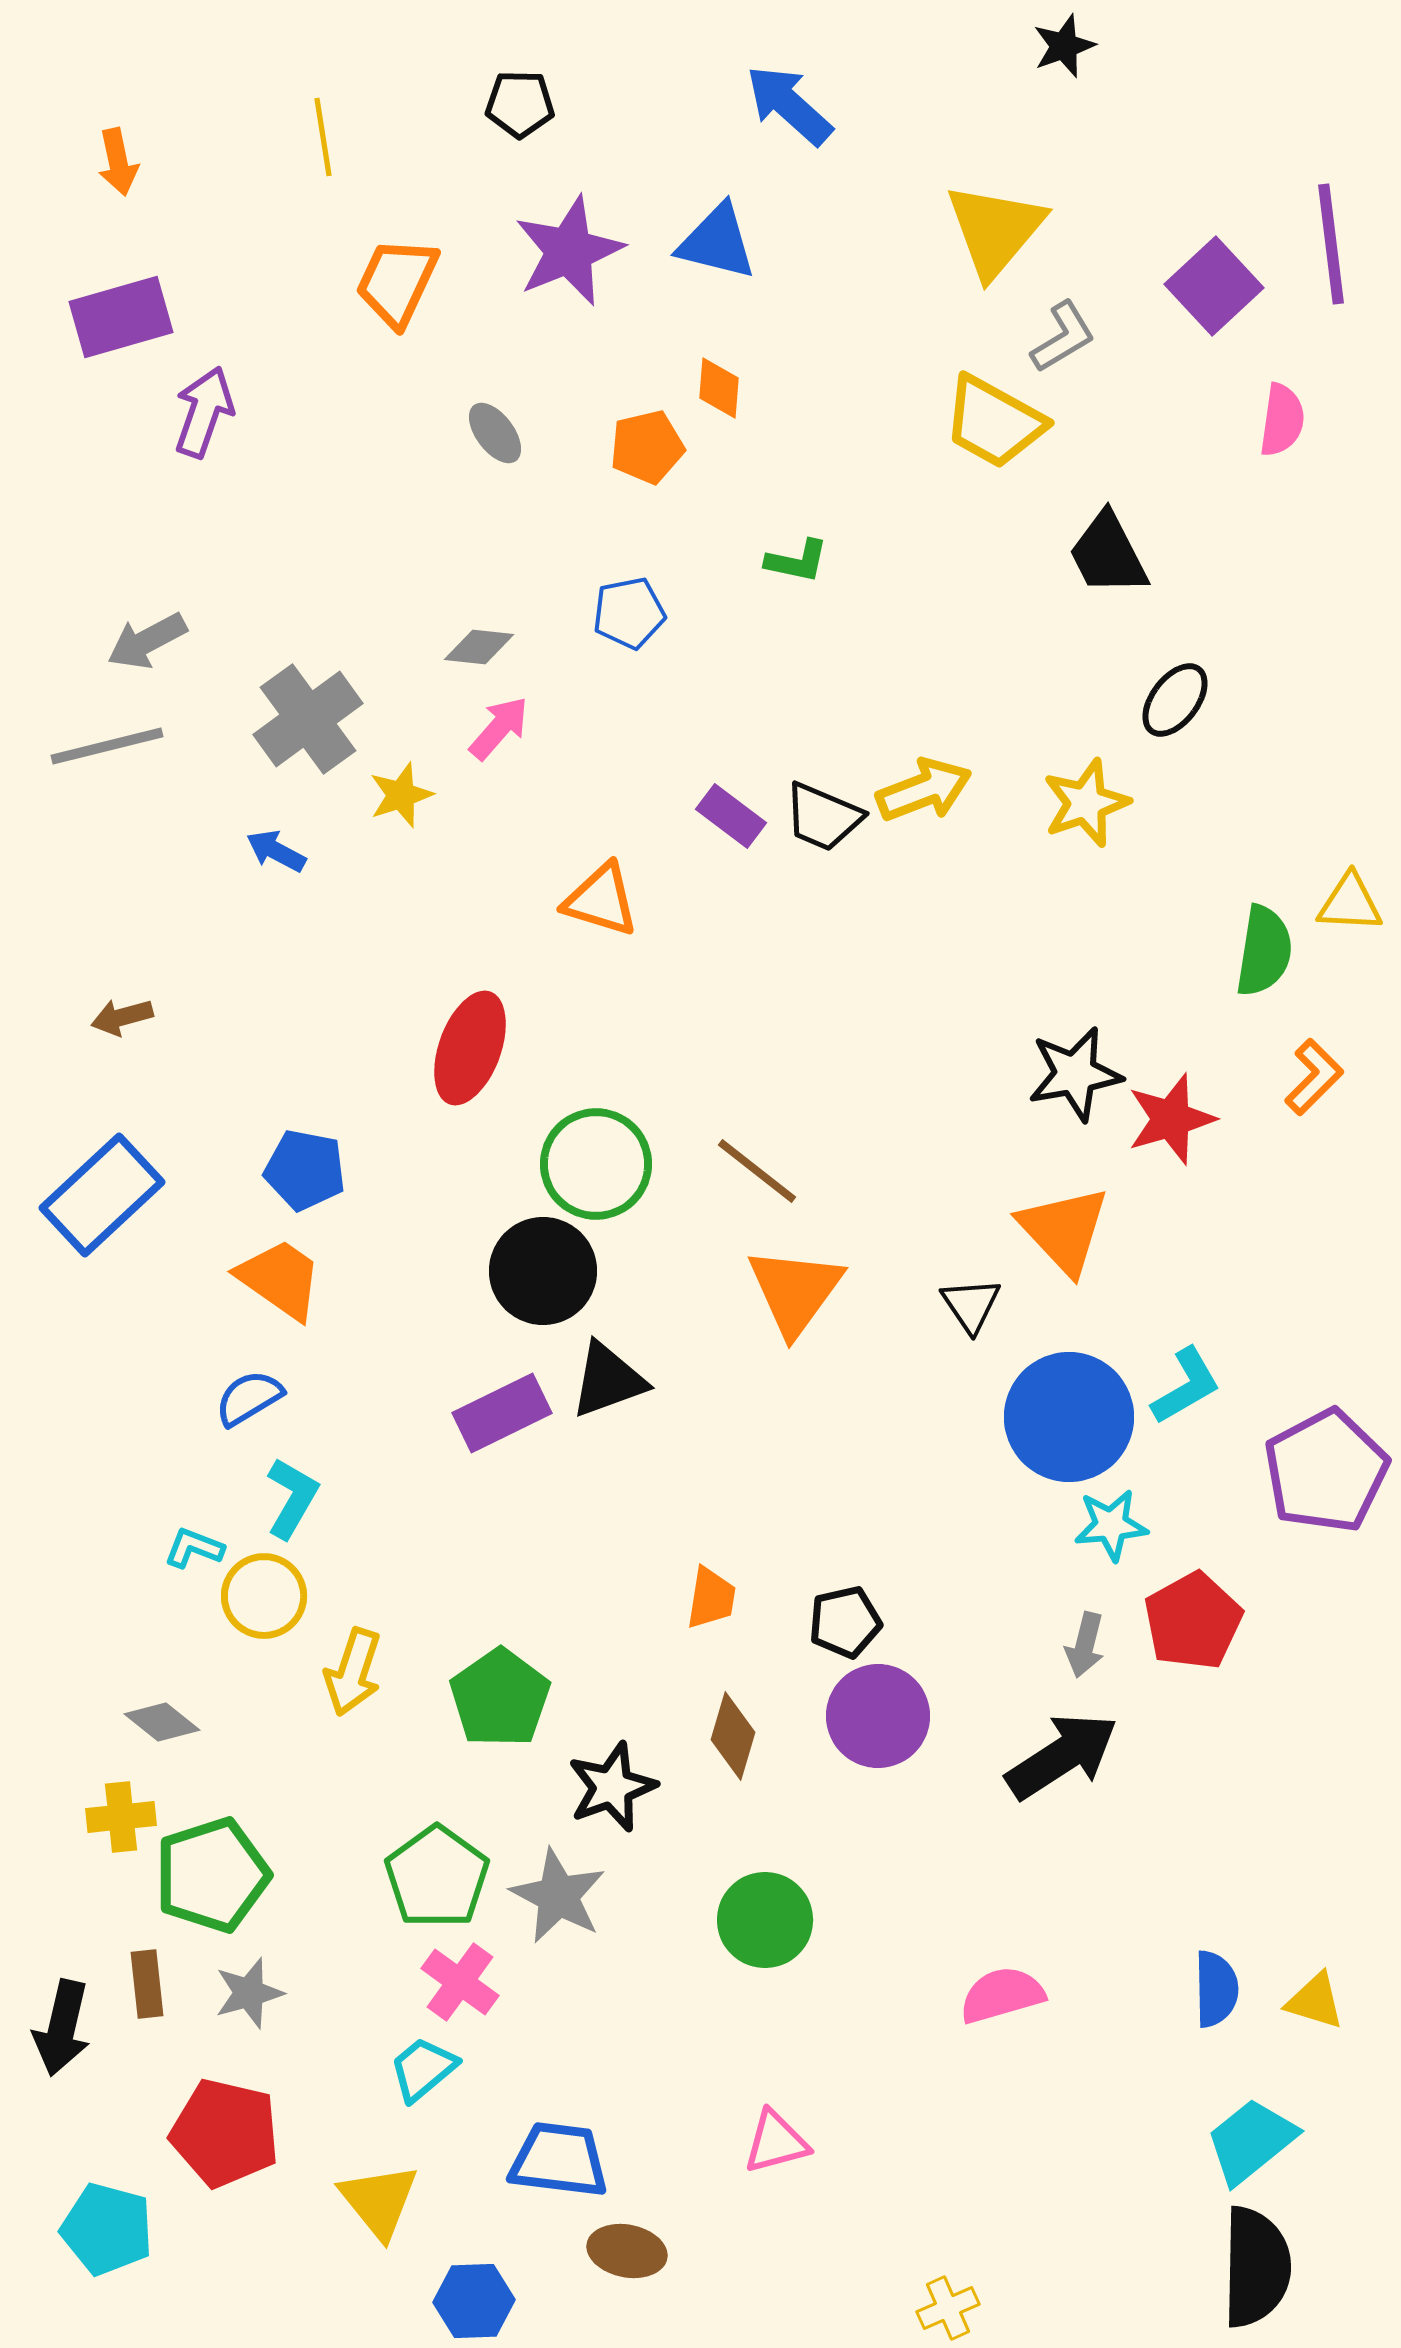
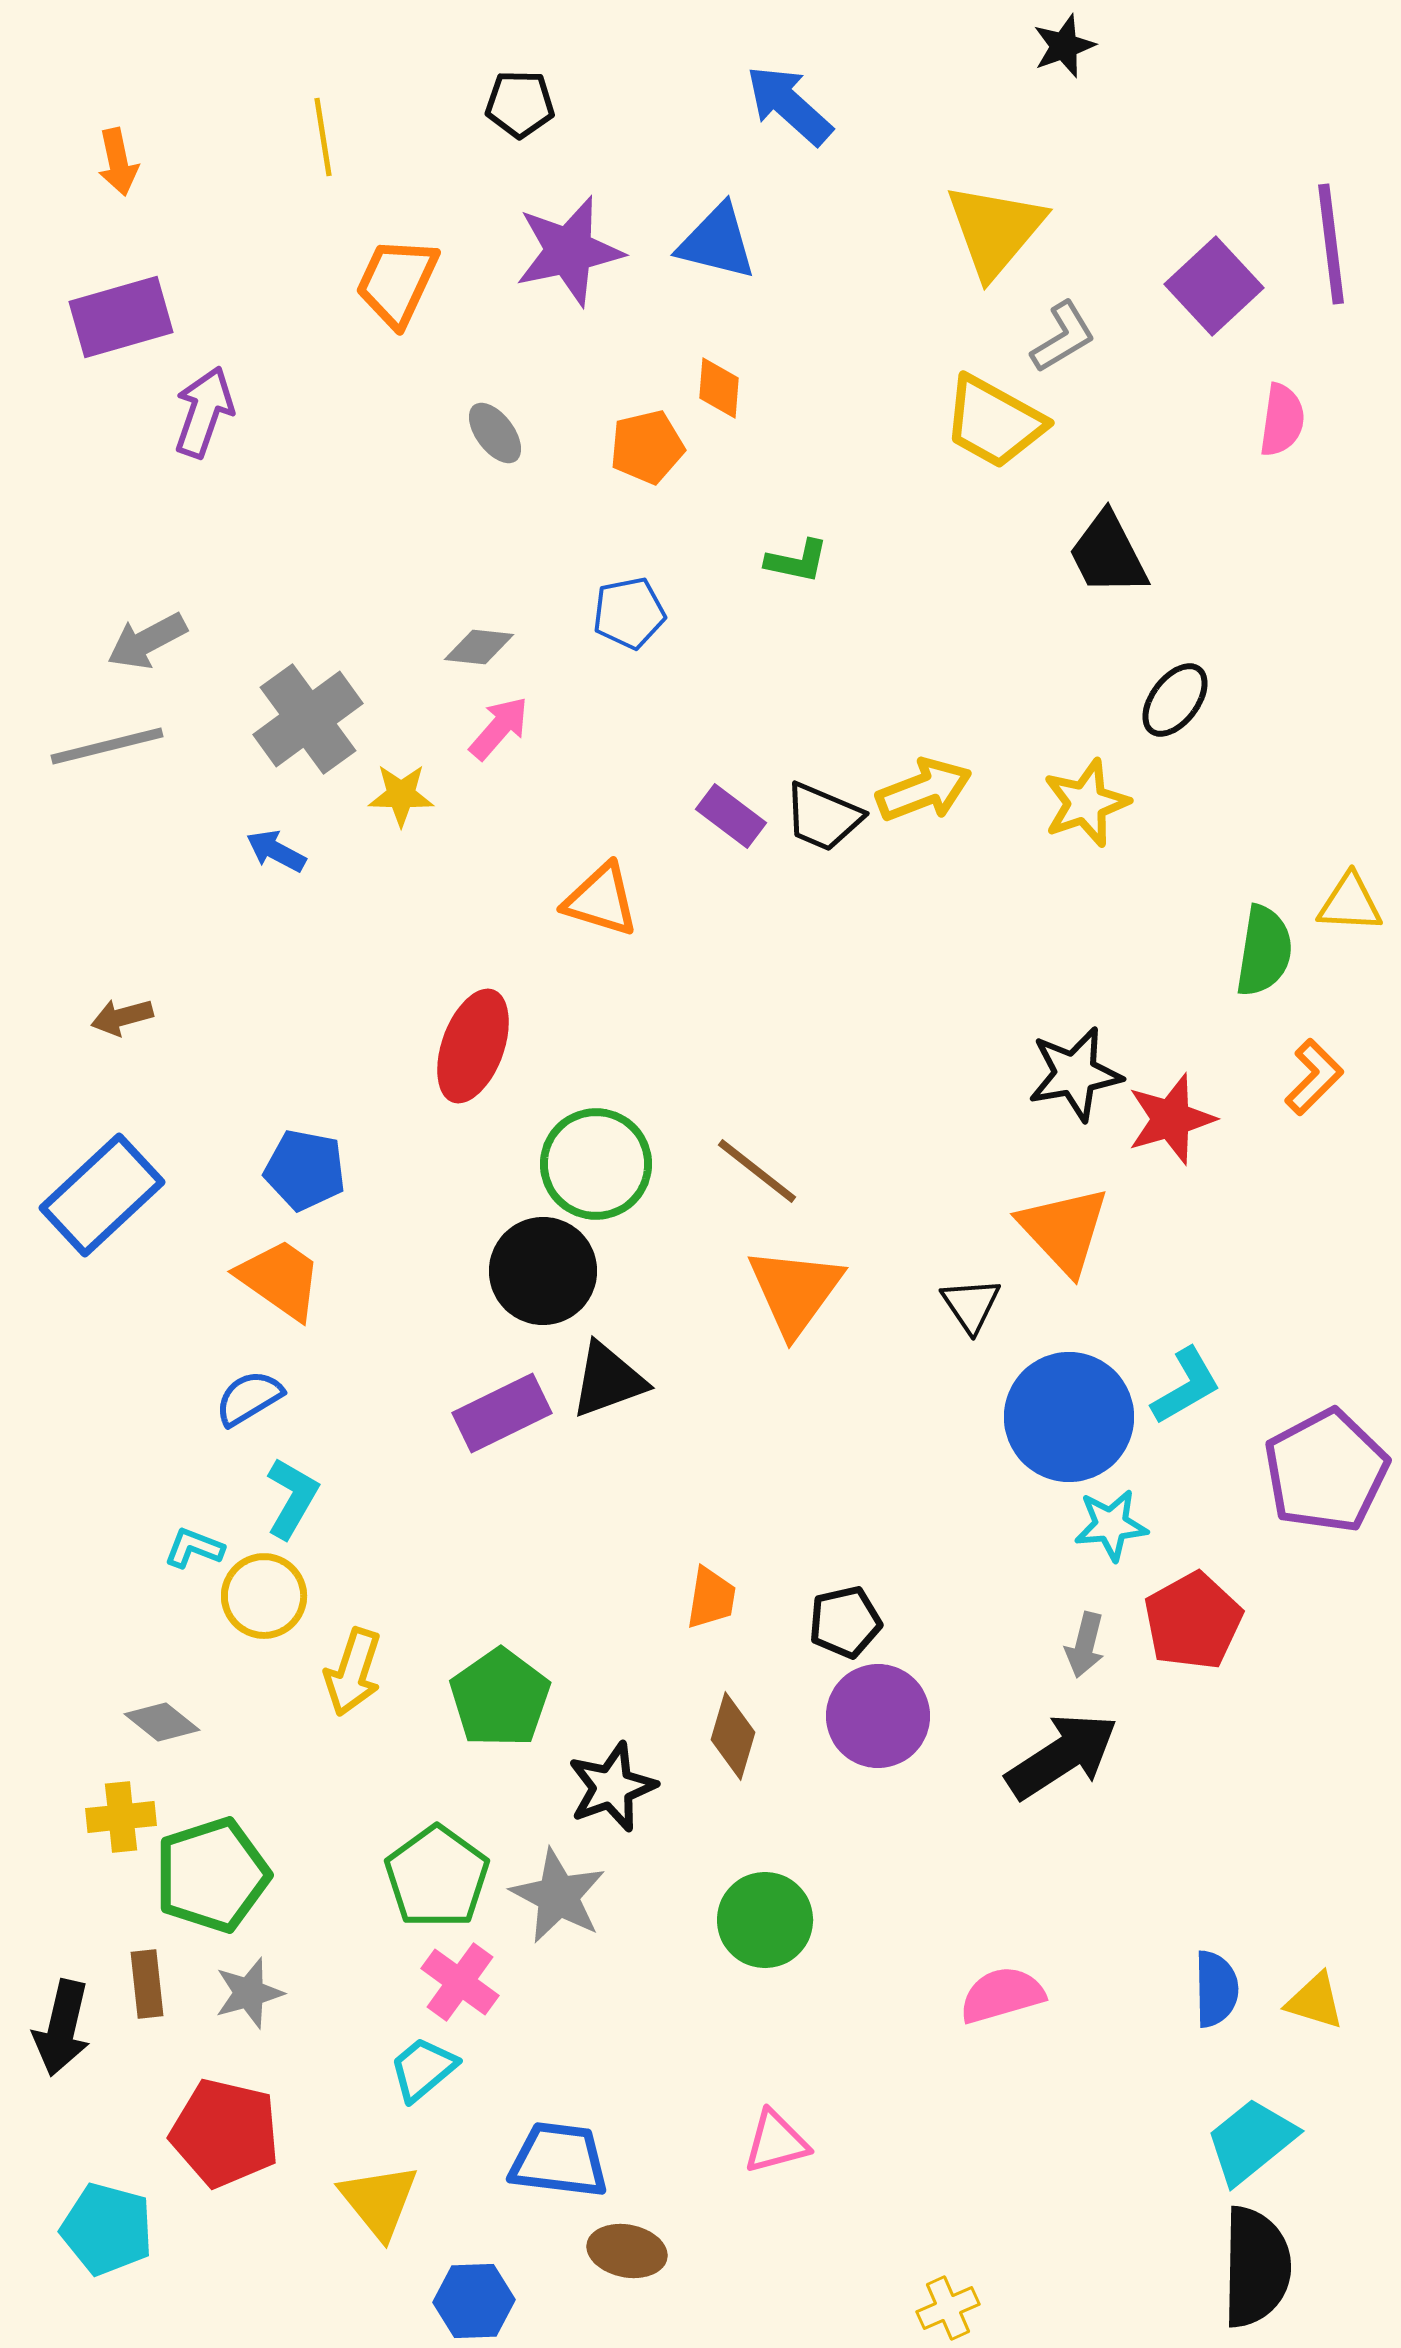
purple star at (569, 251): rotated 10 degrees clockwise
yellow star at (401, 795): rotated 20 degrees clockwise
red ellipse at (470, 1048): moved 3 px right, 2 px up
